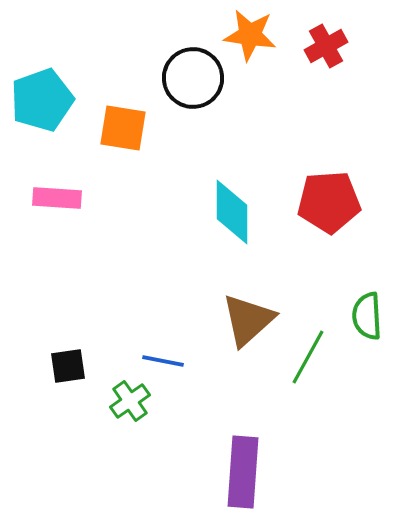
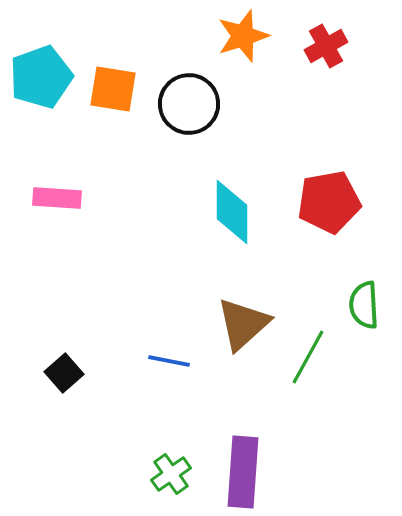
orange star: moved 7 px left, 1 px down; rotated 26 degrees counterclockwise
black circle: moved 4 px left, 26 px down
cyan pentagon: moved 1 px left, 23 px up
orange square: moved 10 px left, 39 px up
red pentagon: rotated 6 degrees counterclockwise
green semicircle: moved 3 px left, 11 px up
brown triangle: moved 5 px left, 4 px down
blue line: moved 6 px right
black square: moved 4 px left, 7 px down; rotated 33 degrees counterclockwise
green cross: moved 41 px right, 73 px down
